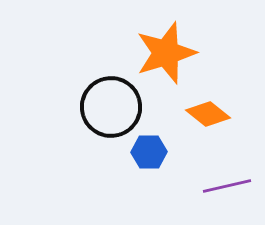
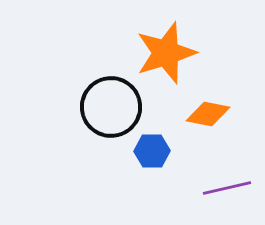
orange diamond: rotated 27 degrees counterclockwise
blue hexagon: moved 3 px right, 1 px up
purple line: moved 2 px down
